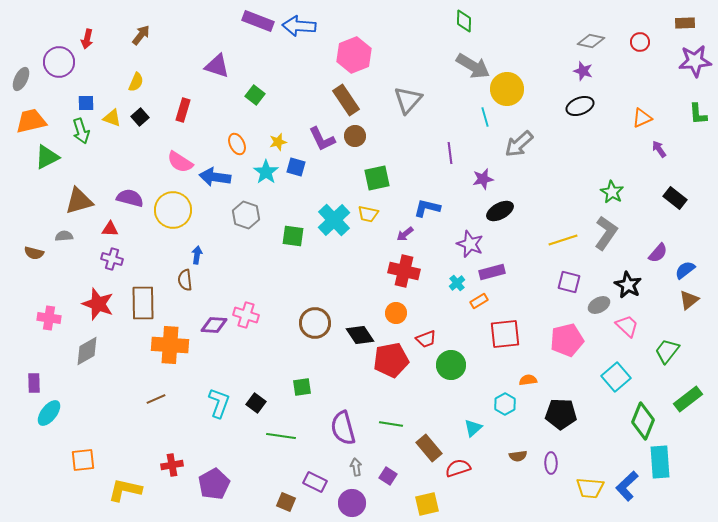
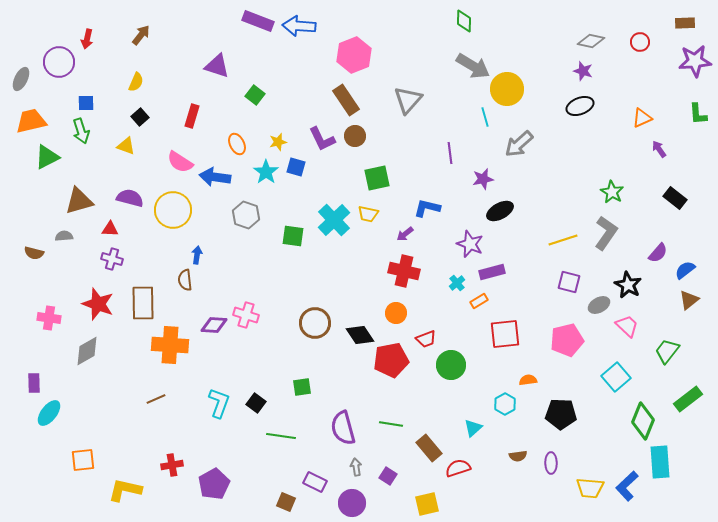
red rectangle at (183, 110): moved 9 px right, 6 px down
yellow triangle at (112, 118): moved 14 px right, 28 px down
